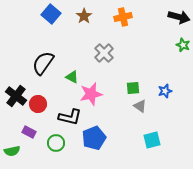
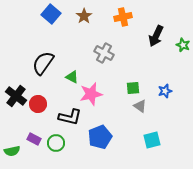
black arrow: moved 23 px left, 19 px down; rotated 100 degrees clockwise
gray cross: rotated 18 degrees counterclockwise
purple rectangle: moved 5 px right, 7 px down
blue pentagon: moved 6 px right, 1 px up
